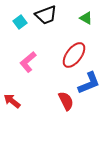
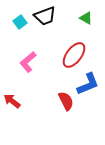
black trapezoid: moved 1 px left, 1 px down
blue L-shape: moved 1 px left, 1 px down
